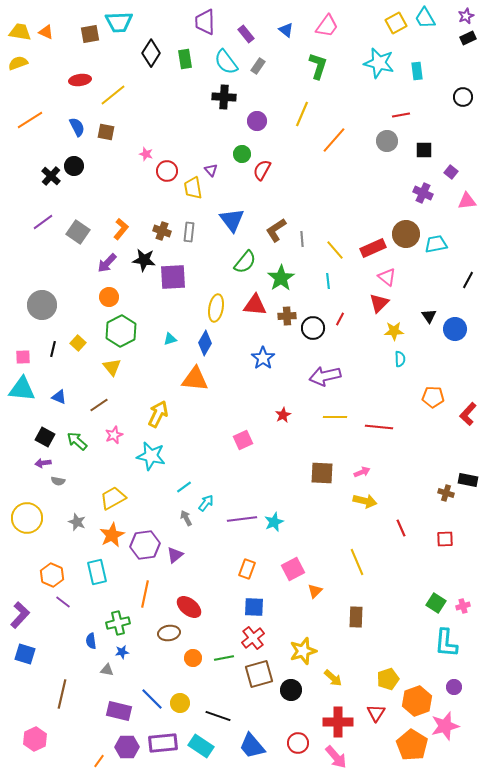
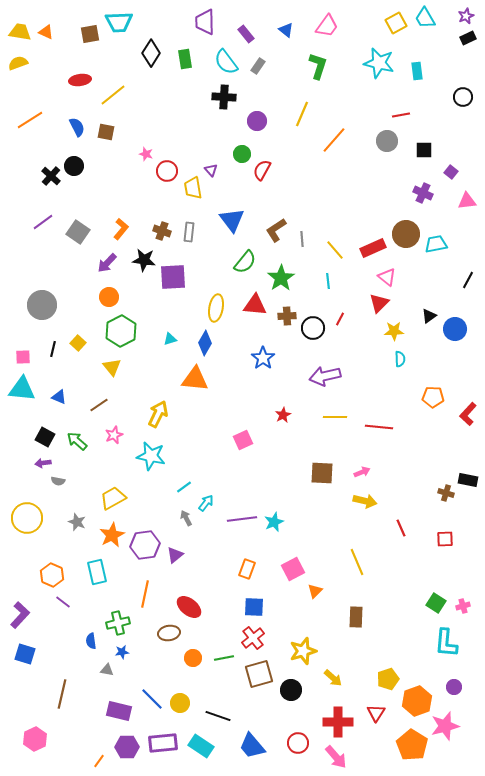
black triangle at (429, 316): rotated 28 degrees clockwise
